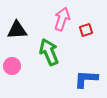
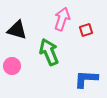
black triangle: rotated 20 degrees clockwise
